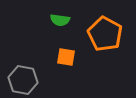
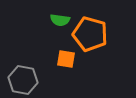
orange pentagon: moved 15 px left; rotated 12 degrees counterclockwise
orange square: moved 2 px down
